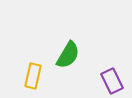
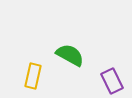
green semicircle: moved 2 px right; rotated 92 degrees counterclockwise
